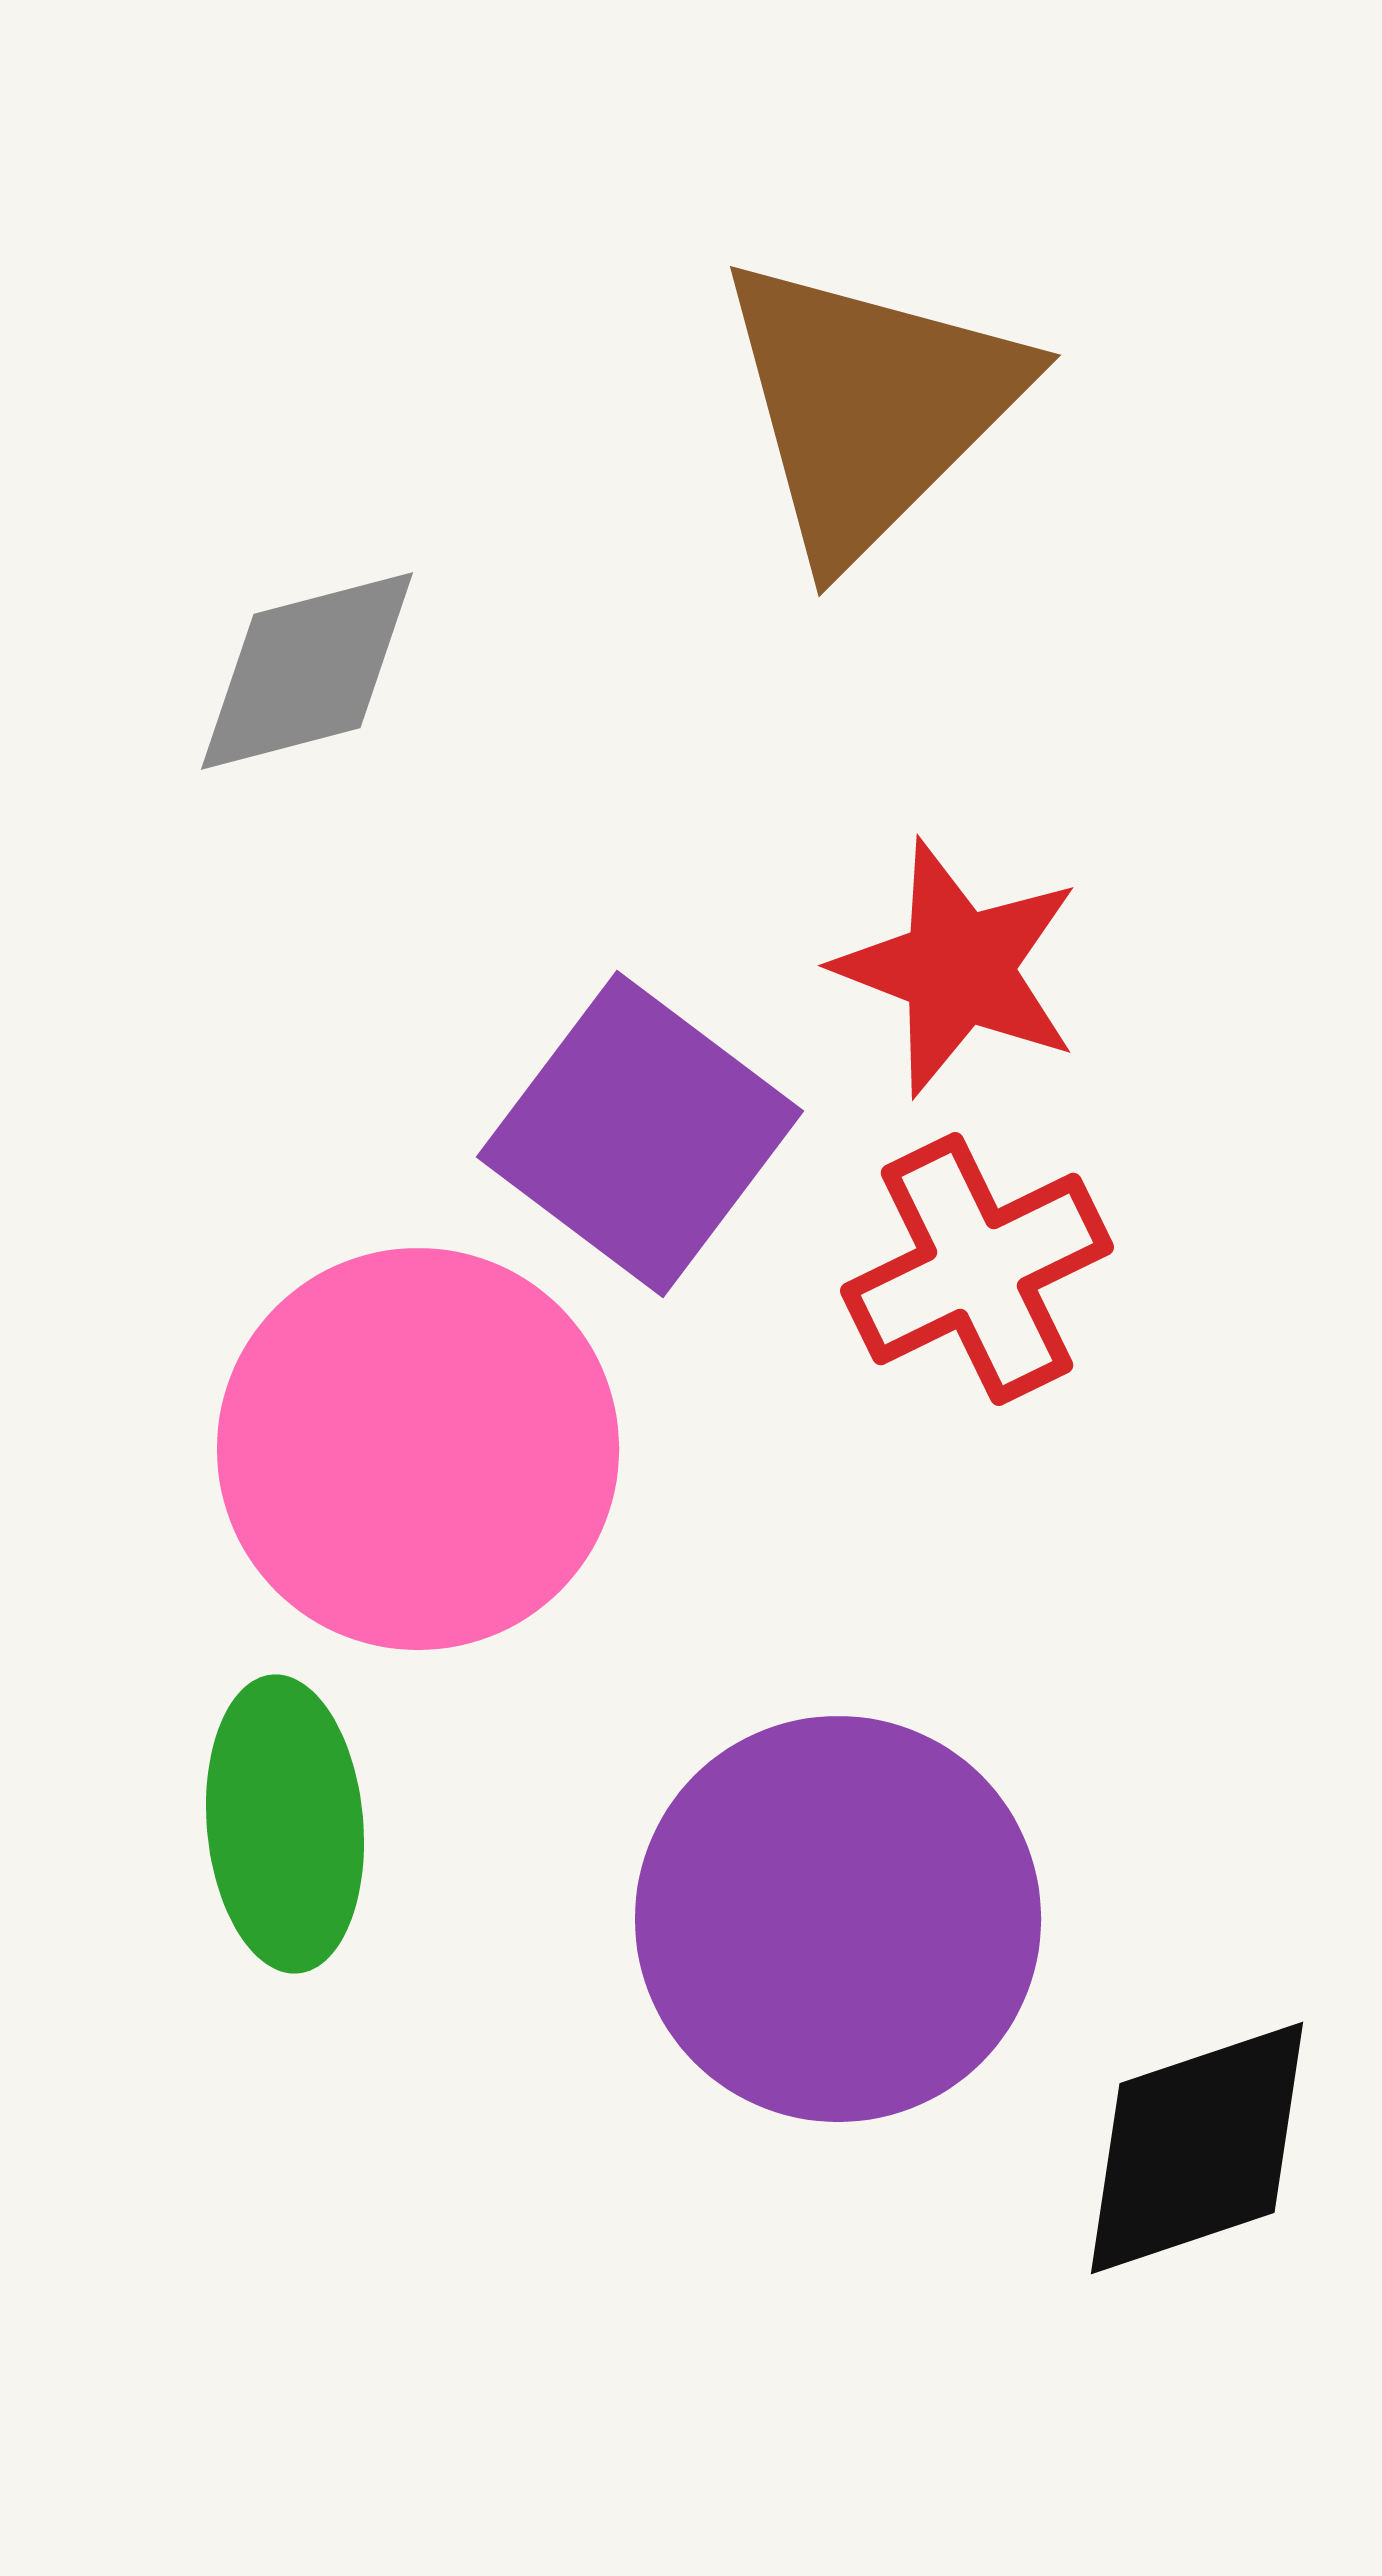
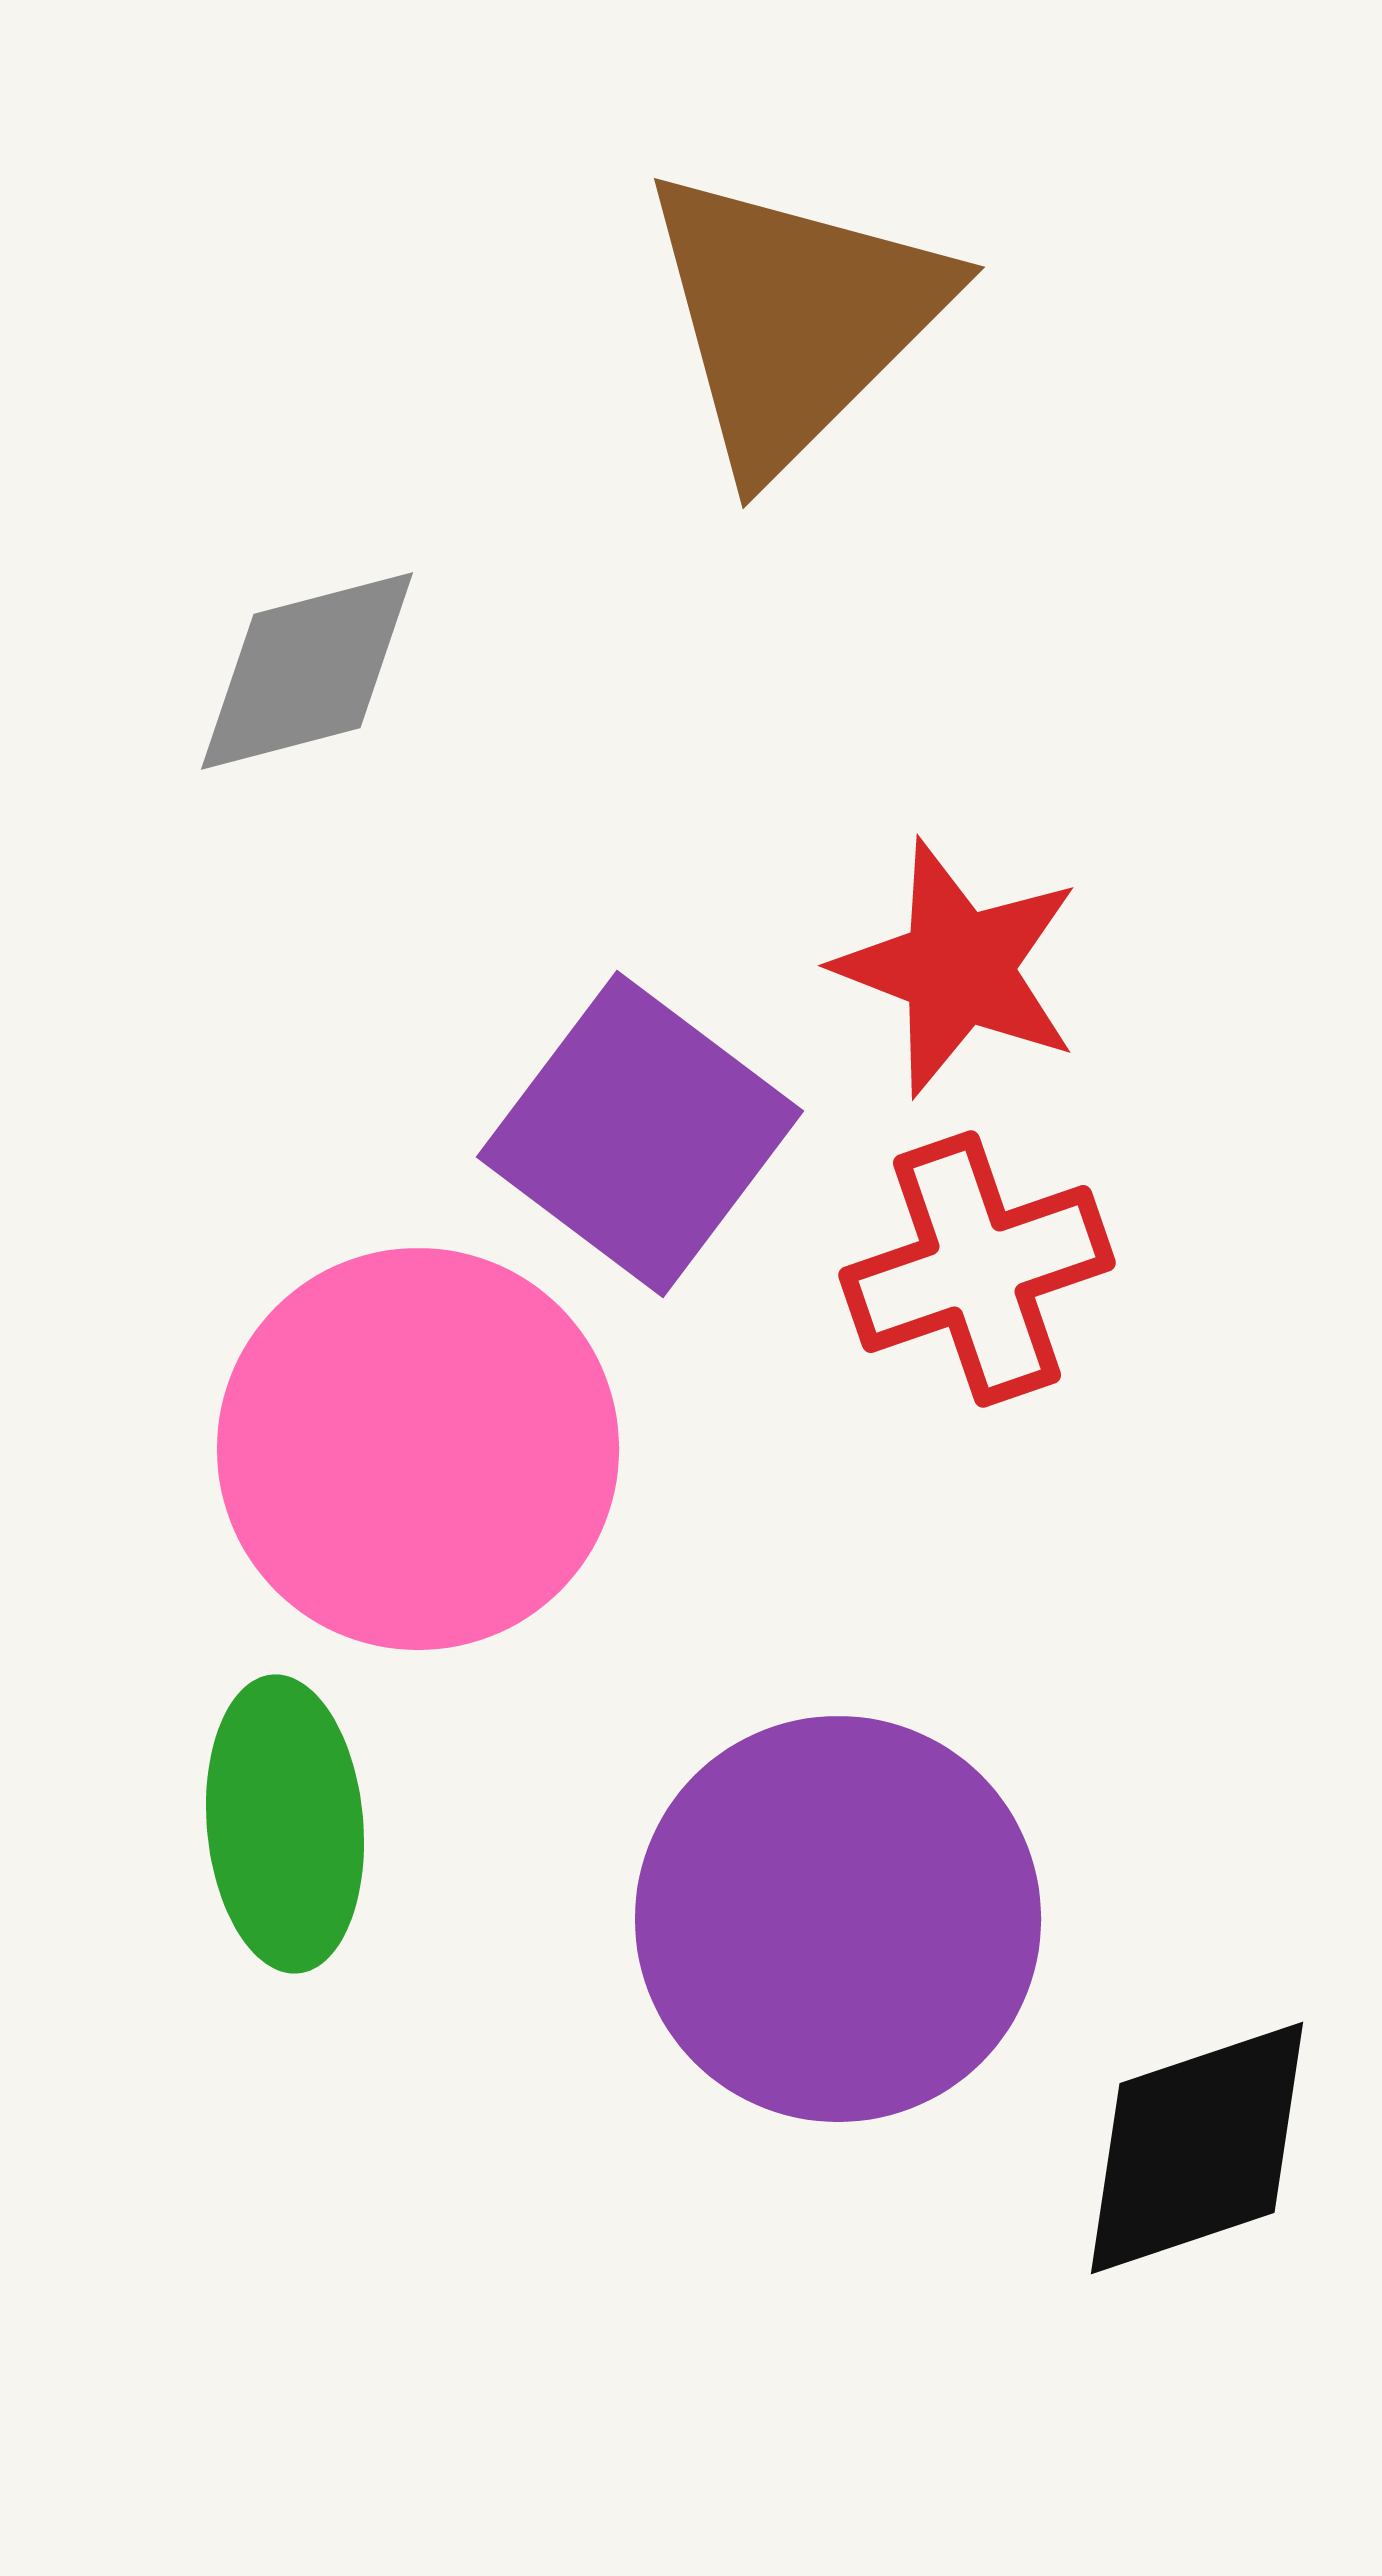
brown triangle: moved 76 px left, 88 px up
red cross: rotated 7 degrees clockwise
